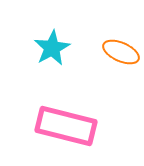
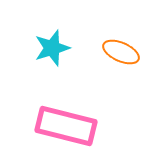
cyan star: rotated 12 degrees clockwise
